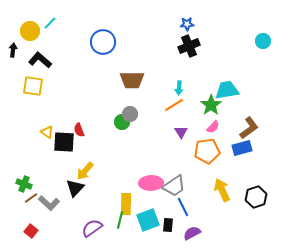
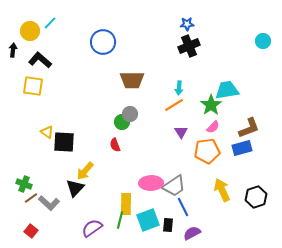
brown L-shape at (249, 128): rotated 15 degrees clockwise
red semicircle at (79, 130): moved 36 px right, 15 px down
